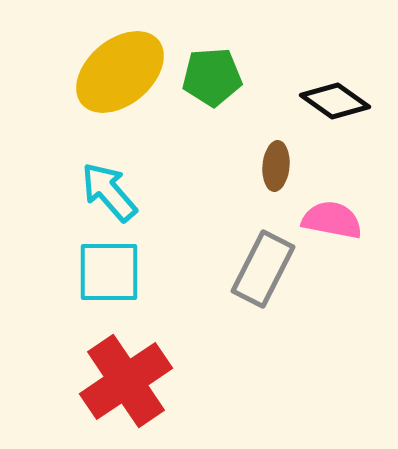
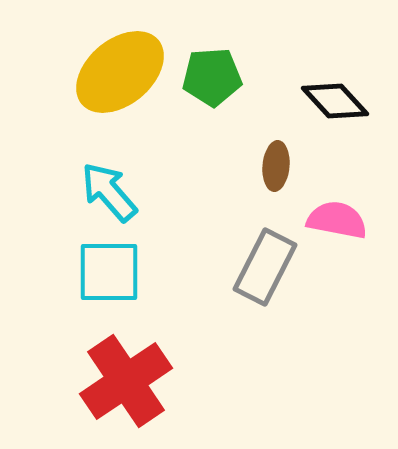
black diamond: rotated 12 degrees clockwise
pink semicircle: moved 5 px right
gray rectangle: moved 2 px right, 2 px up
